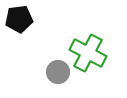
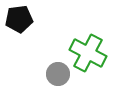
gray circle: moved 2 px down
